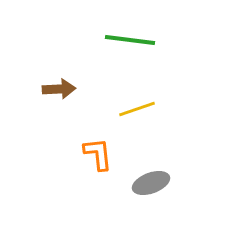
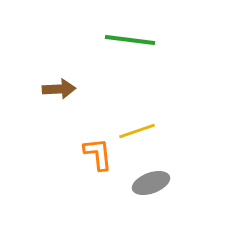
yellow line: moved 22 px down
